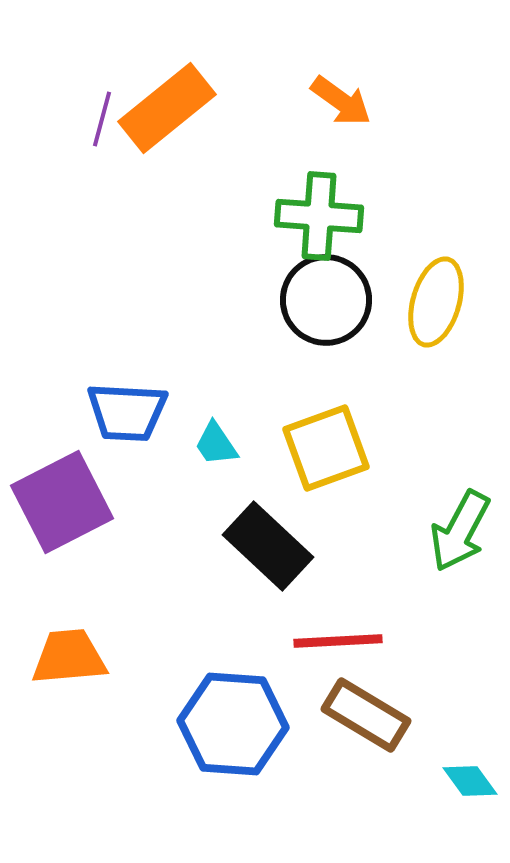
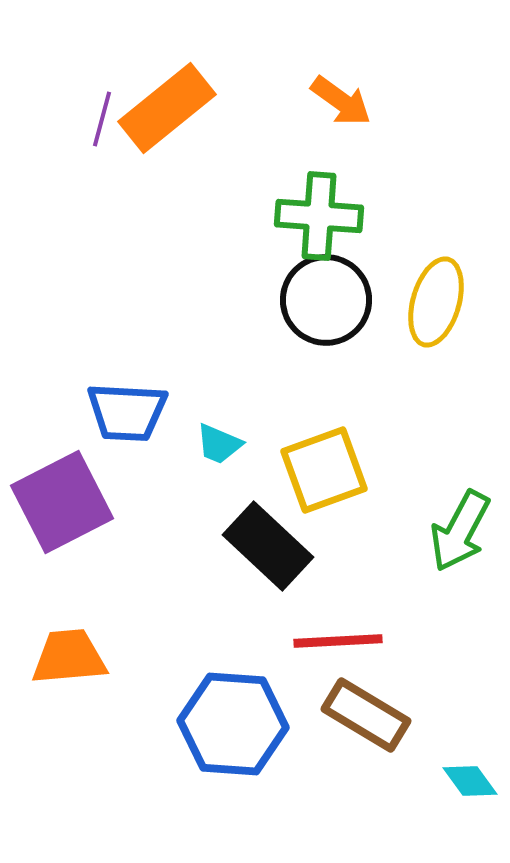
cyan trapezoid: moved 3 px right; rotated 33 degrees counterclockwise
yellow square: moved 2 px left, 22 px down
